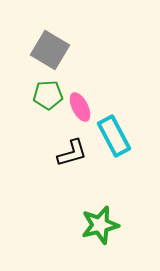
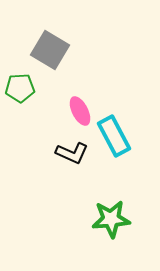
green pentagon: moved 28 px left, 7 px up
pink ellipse: moved 4 px down
black L-shape: rotated 40 degrees clockwise
green star: moved 11 px right, 6 px up; rotated 9 degrees clockwise
